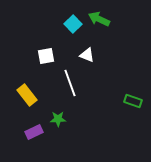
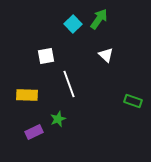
green arrow: rotated 100 degrees clockwise
white triangle: moved 19 px right; rotated 21 degrees clockwise
white line: moved 1 px left, 1 px down
yellow rectangle: rotated 50 degrees counterclockwise
green star: rotated 21 degrees counterclockwise
